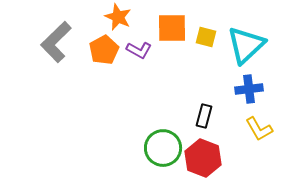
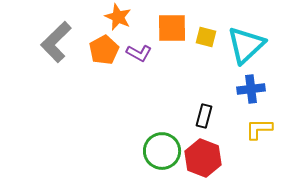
purple L-shape: moved 3 px down
blue cross: moved 2 px right
yellow L-shape: rotated 120 degrees clockwise
green circle: moved 1 px left, 3 px down
